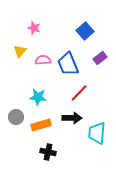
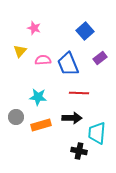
red line: rotated 48 degrees clockwise
black cross: moved 31 px right, 1 px up
